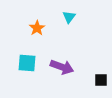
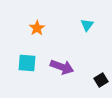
cyan triangle: moved 18 px right, 8 px down
black square: rotated 32 degrees counterclockwise
